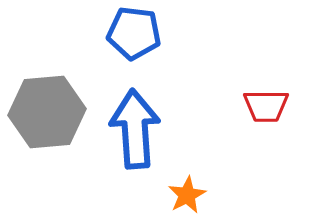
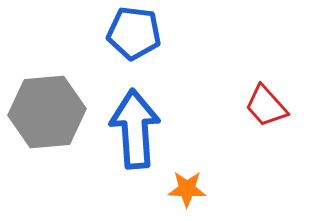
red trapezoid: rotated 48 degrees clockwise
orange star: moved 6 px up; rotated 30 degrees clockwise
